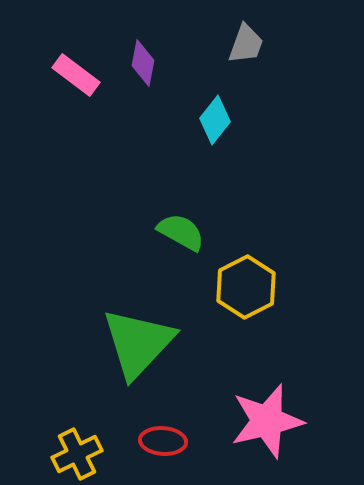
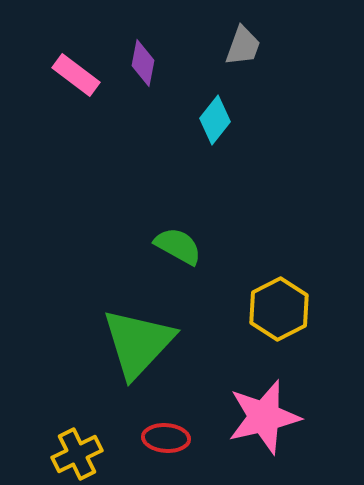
gray trapezoid: moved 3 px left, 2 px down
green semicircle: moved 3 px left, 14 px down
yellow hexagon: moved 33 px right, 22 px down
pink star: moved 3 px left, 4 px up
red ellipse: moved 3 px right, 3 px up
